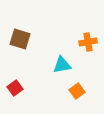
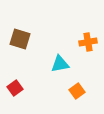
cyan triangle: moved 2 px left, 1 px up
